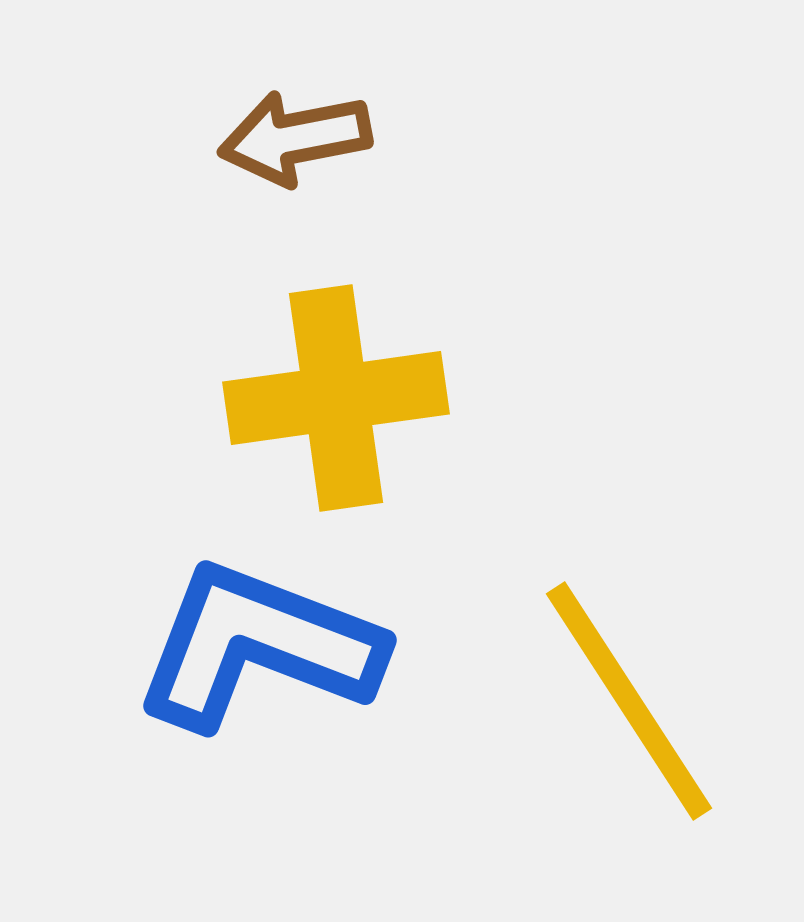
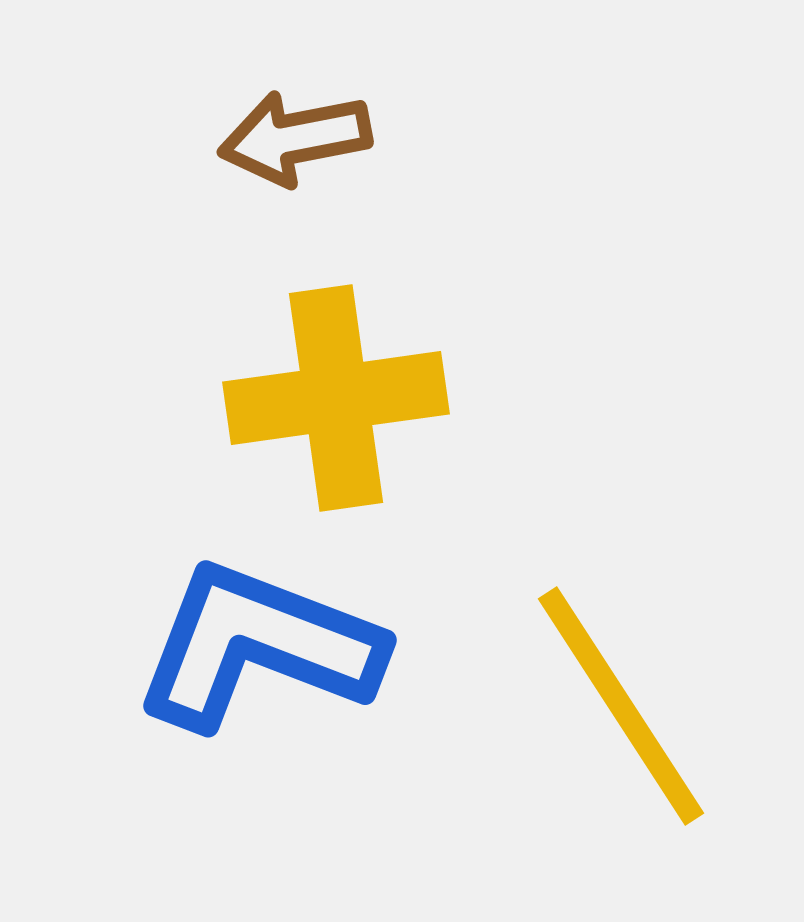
yellow line: moved 8 px left, 5 px down
